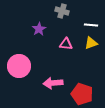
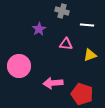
white line: moved 4 px left
yellow triangle: moved 1 px left, 12 px down
